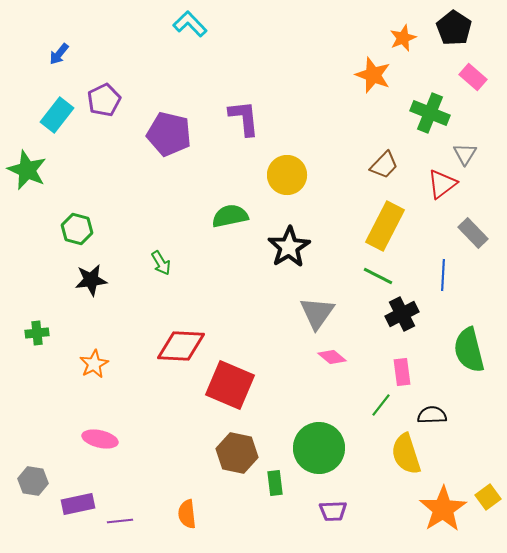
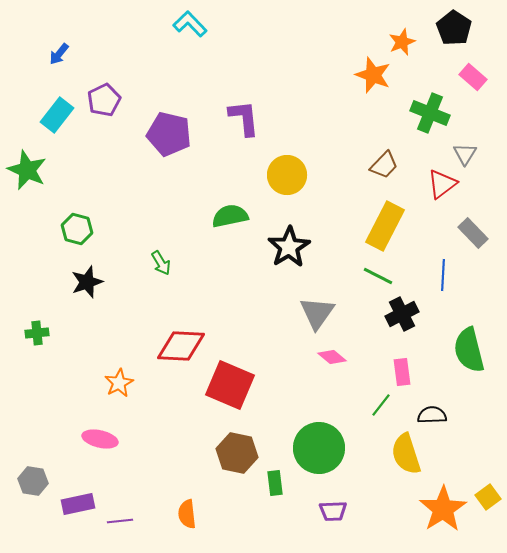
orange star at (403, 38): moved 1 px left, 4 px down
black star at (91, 280): moved 4 px left, 2 px down; rotated 12 degrees counterclockwise
orange star at (94, 364): moved 25 px right, 19 px down
